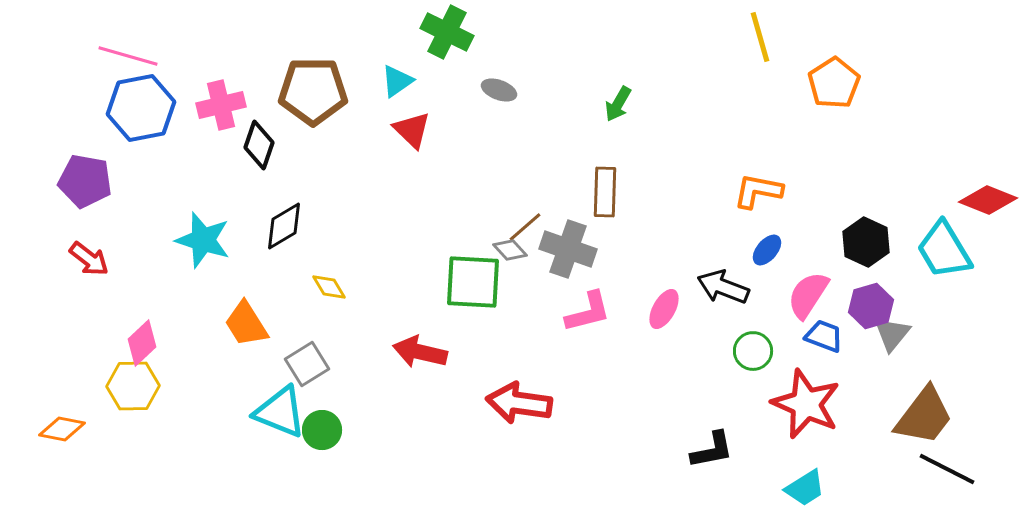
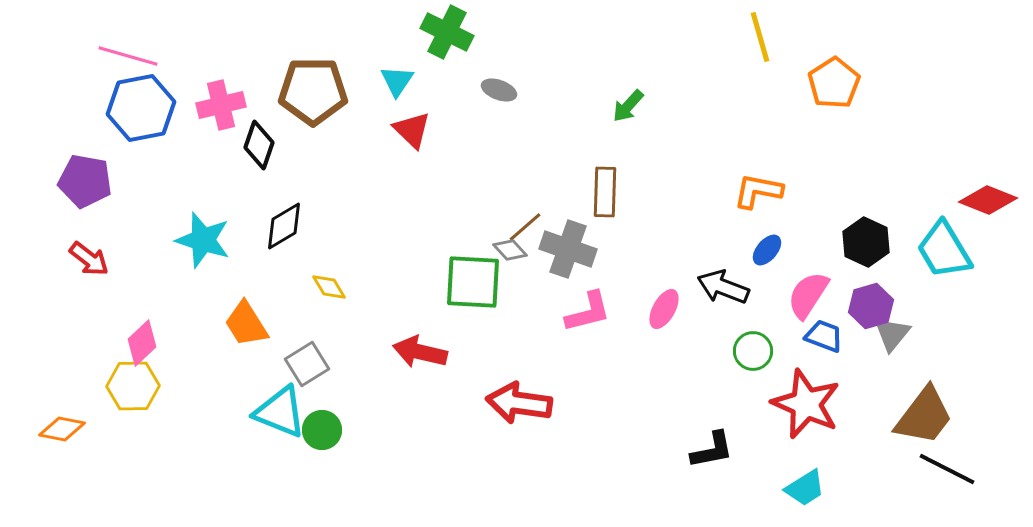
cyan triangle at (397, 81): rotated 21 degrees counterclockwise
green arrow at (618, 104): moved 10 px right, 2 px down; rotated 12 degrees clockwise
